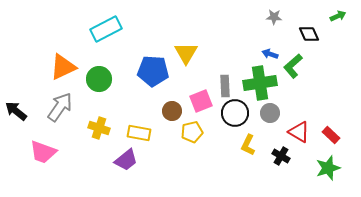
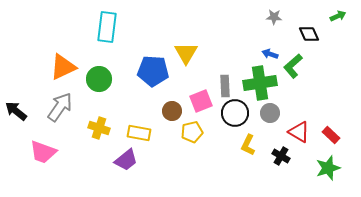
cyan rectangle: moved 1 px right, 2 px up; rotated 56 degrees counterclockwise
